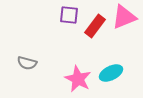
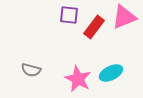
red rectangle: moved 1 px left, 1 px down
gray semicircle: moved 4 px right, 7 px down
